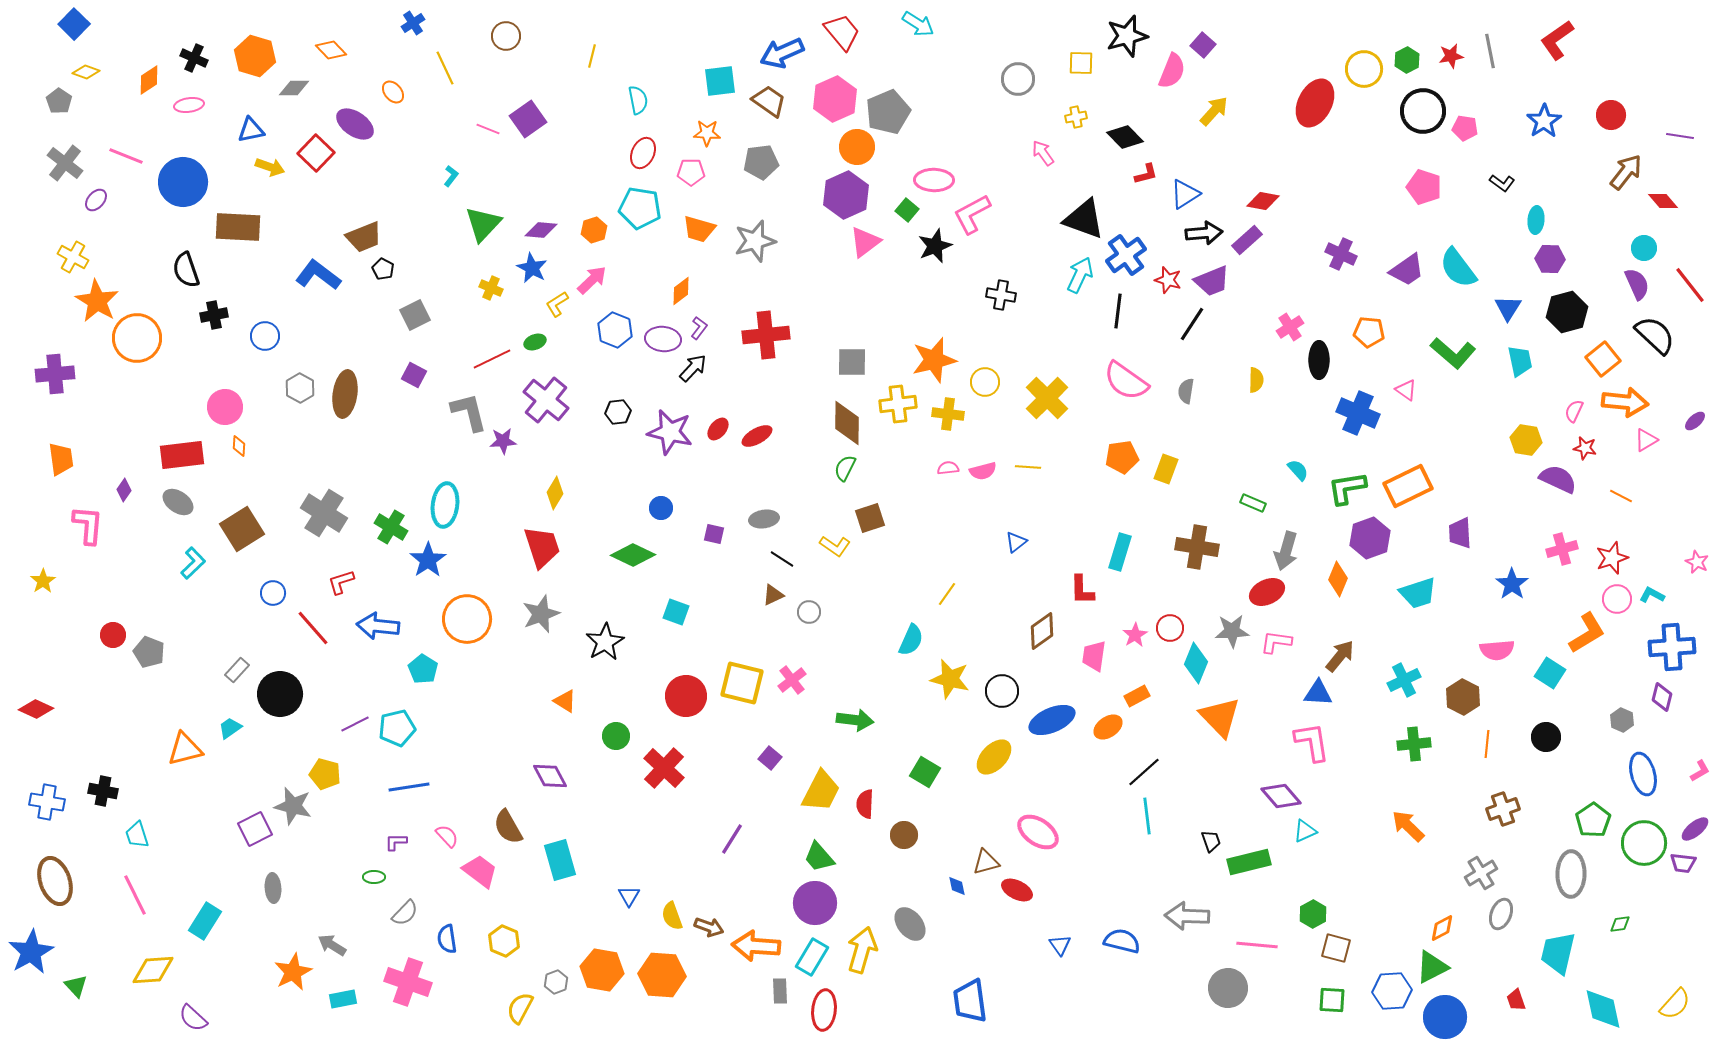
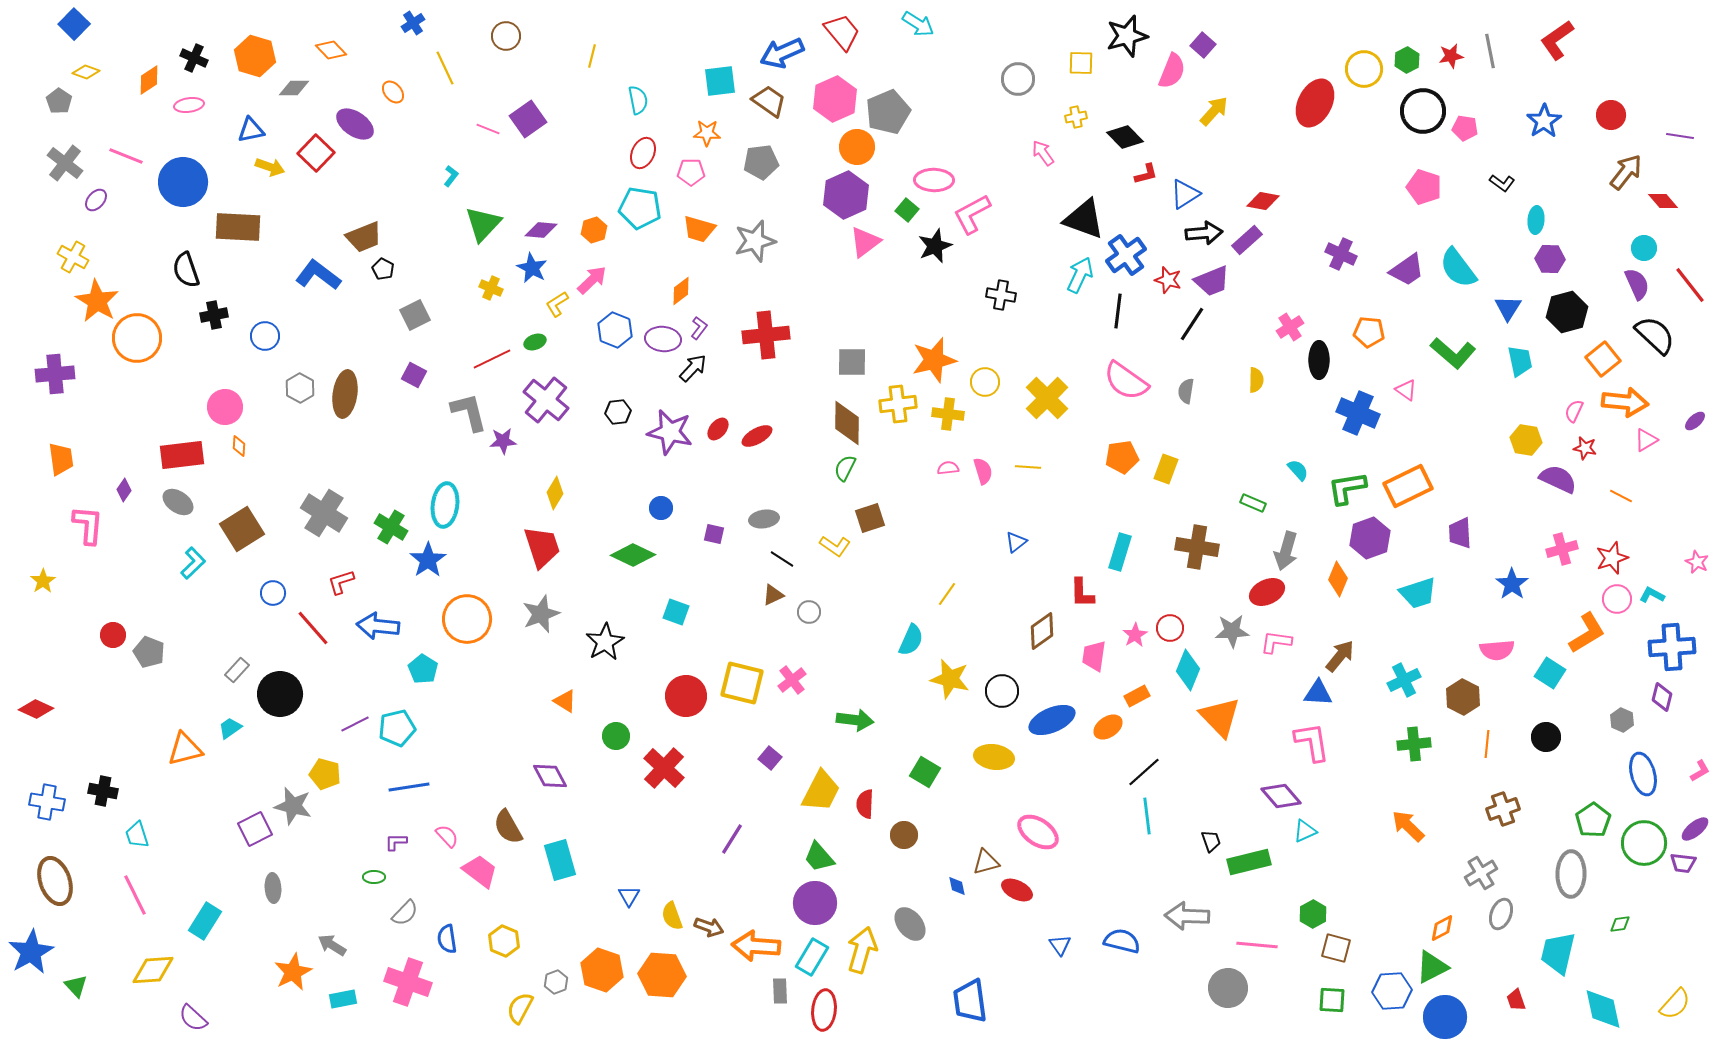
pink semicircle at (983, 471): rotated 92 degrees counterclockwise
red L-shape at (1082, 590): moved 3 px down
cyan diamond at (1196, 663): moved 8 px left, 7 px down
yellow ellipse at (994, 757): rotated 54 degrees clockwise
orange hexagon at (602, 970): rotated 9 degrees clockwise
